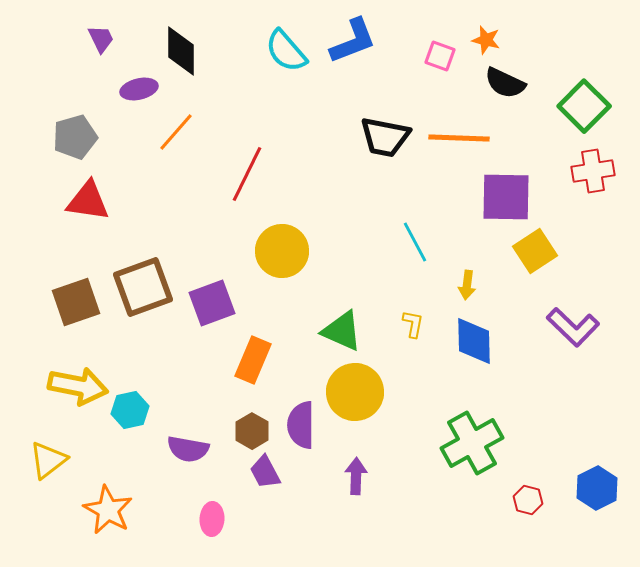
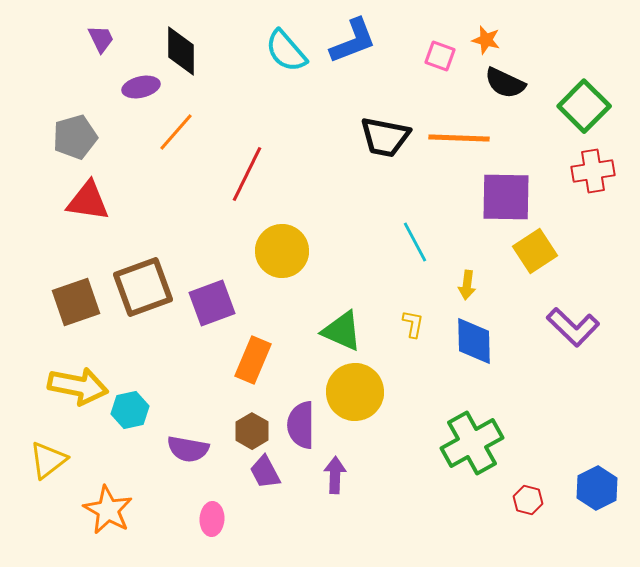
purple ellipse at (139, 89): moved 2 px right, 2 px up
purple arrow at (356, 476): moved 21 px left, 1 px up
